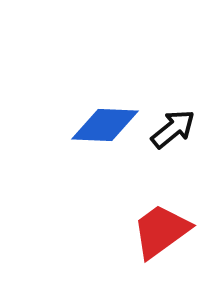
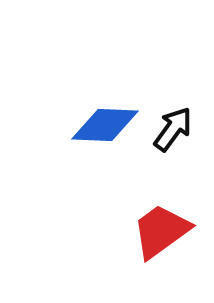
black arrow: rotated 15 degrees counterclockwise
